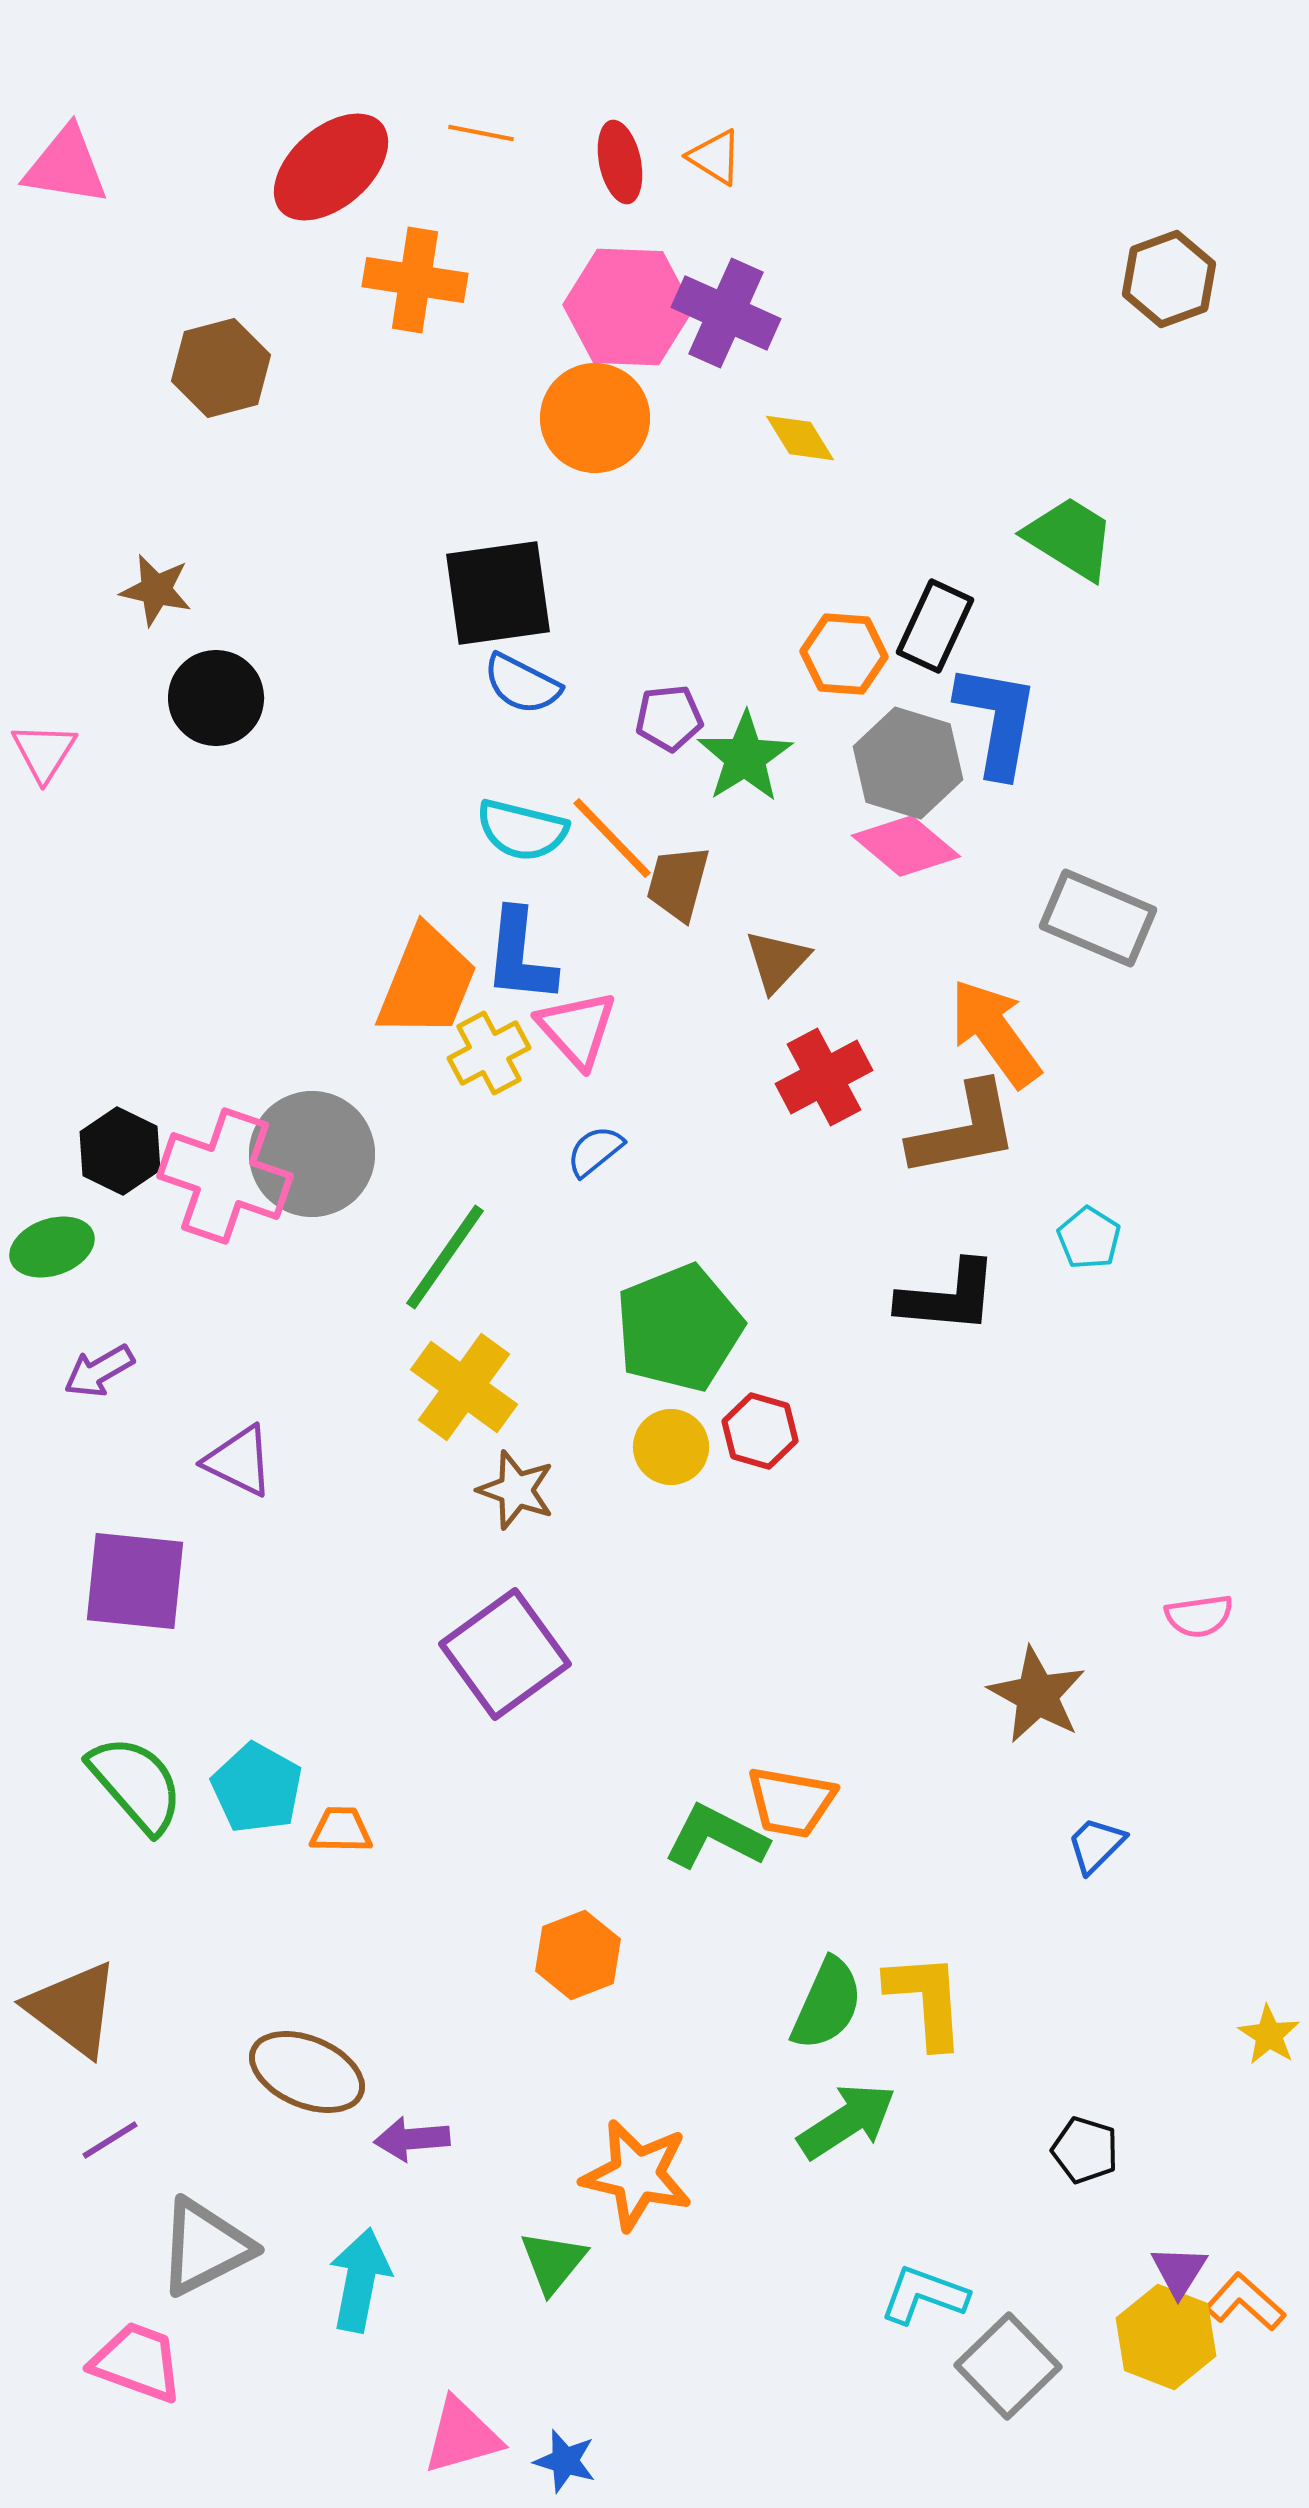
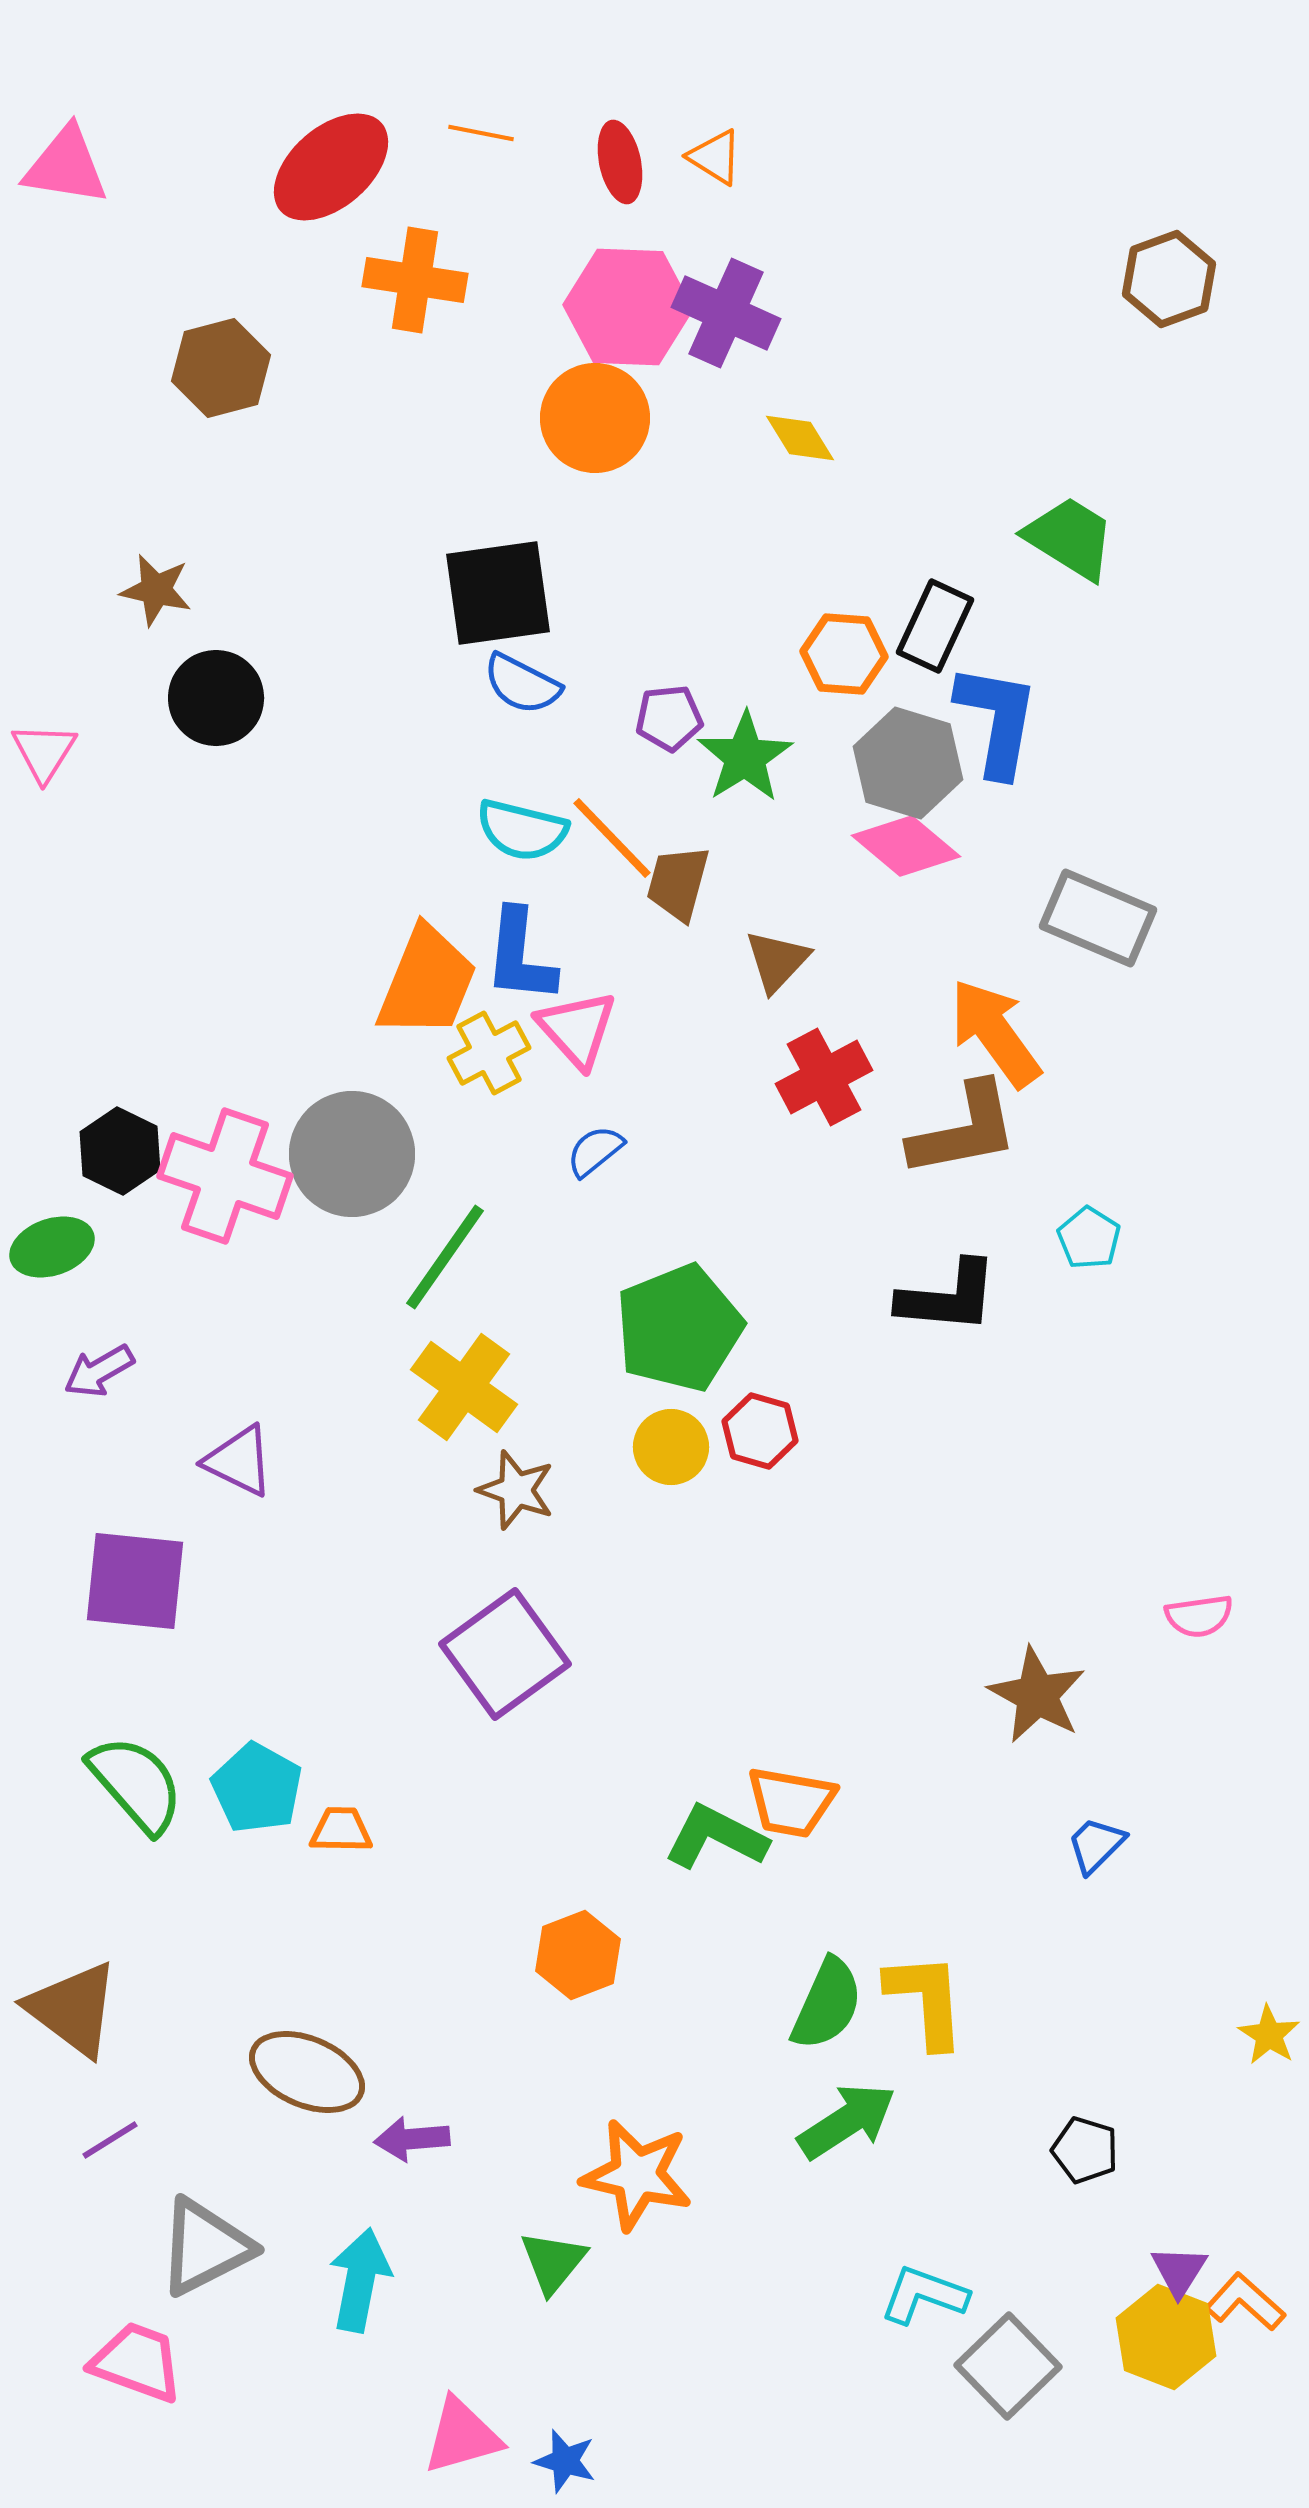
gray circle at (312, 1154): moved 40 px right
